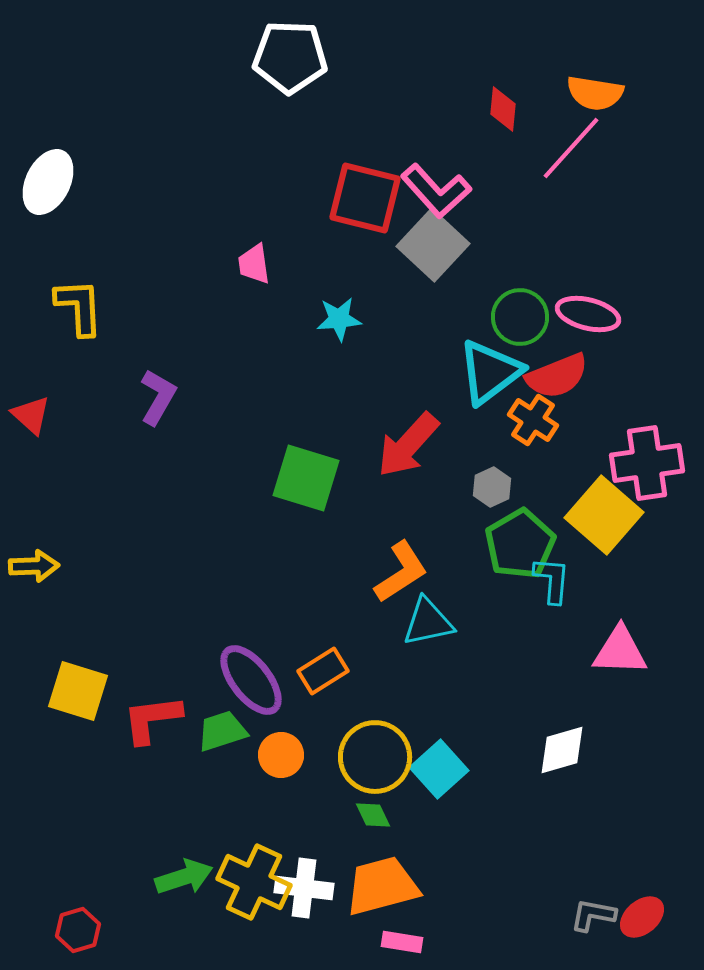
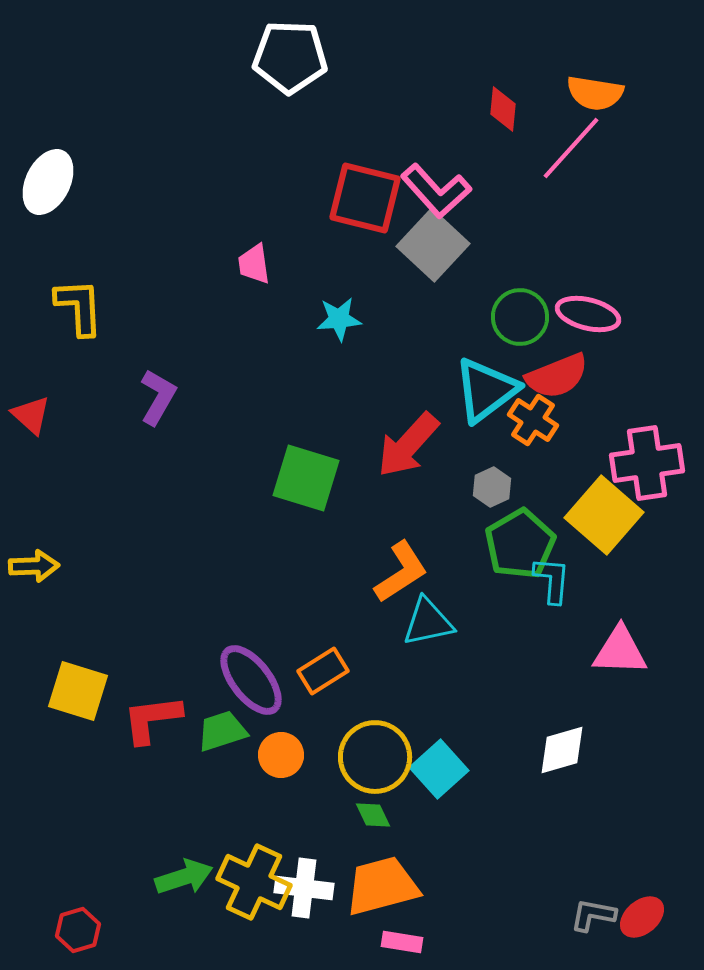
cyan triangle at (490, 372): moved 4 px left, 18 px down
